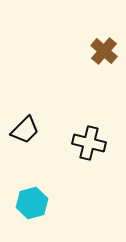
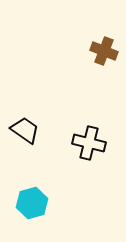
brown cross: rotated 20 degrees counterclockwise
black trapezoid: rotated 100 degrees counterclockwise
